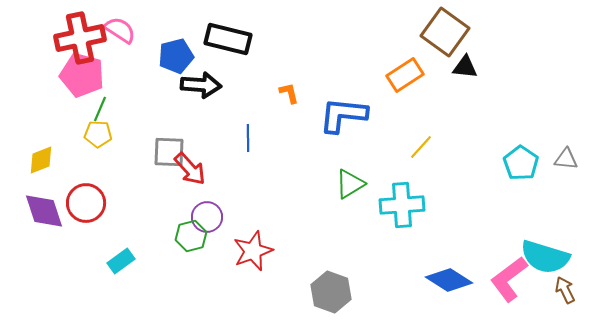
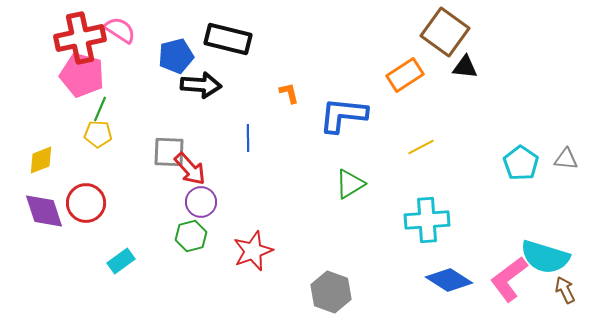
yellow line: rotated 20 degrees clockwise
cyan cross: moved 25 px right, 15 px down
purple circle: moved 6 px left, 15 px up
